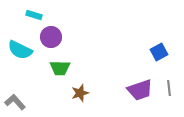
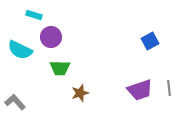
blue square: moved 9 px left, 11 px up
